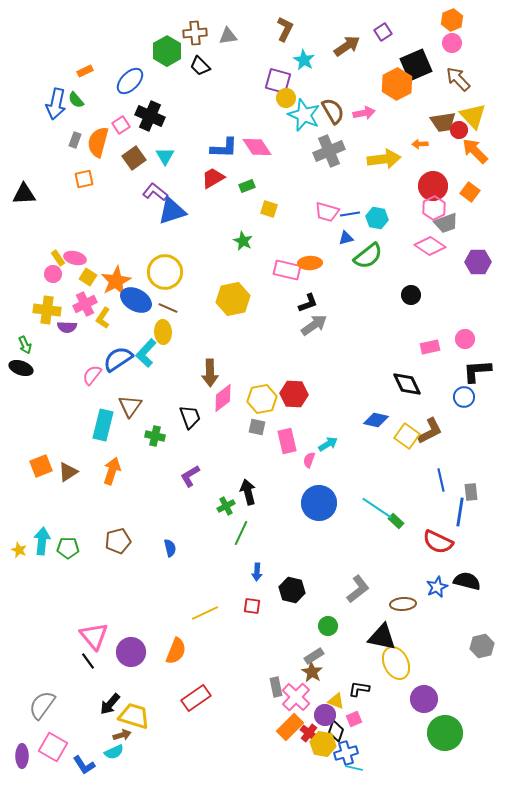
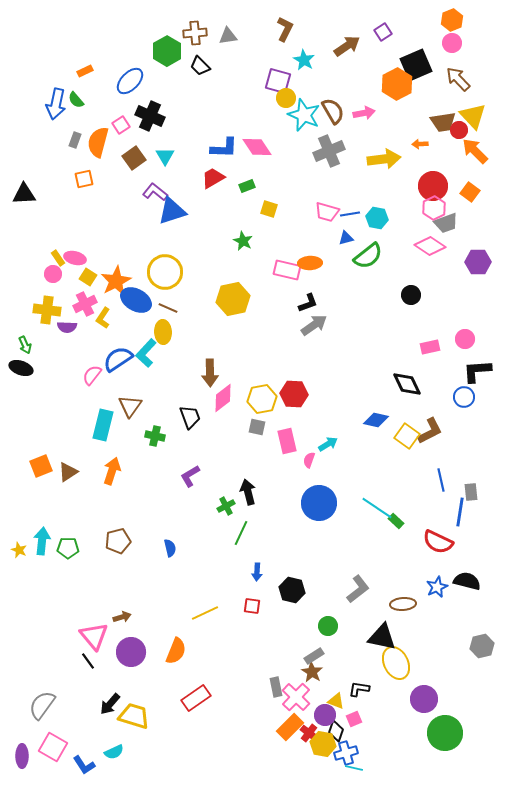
brown arrow at (122, 735): moved 118 px up
